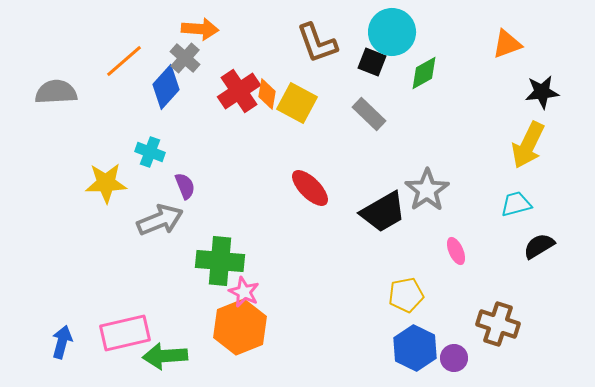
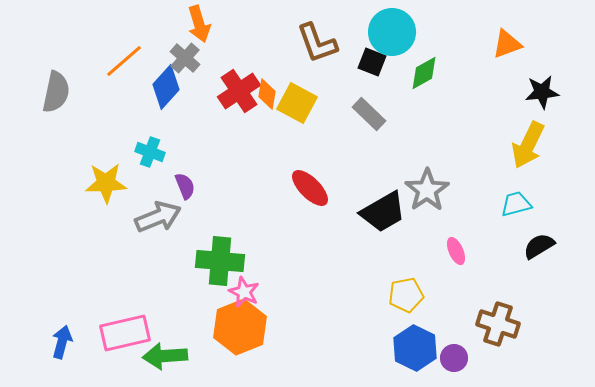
orange arrow: moved 1 px left, 5 px up; rotated 69 degrees clockwise
gray semicircle: rotated 105 degrees clockwise
gray arrow: moved 2 px left, 3 px up
